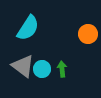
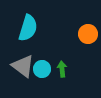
cyan semicircle: rotated 16 degrees counterclockwise
